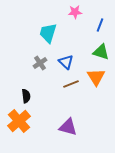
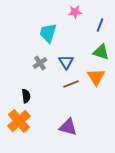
blue triangle: rotated 14 degrees clockwise
